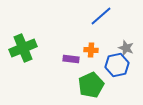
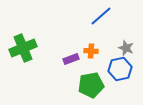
orange cross: moved 1 px down
purple rectangle: rotated 28 degrees counterclockwise
blue hexagon: moved 3 px right, 4 px down
green pentagon: rotated 15 degrees clockwise
